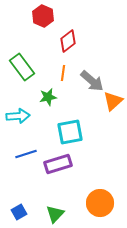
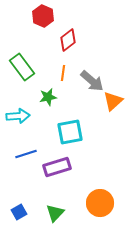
red diamond: moved 1 px up
purple rectangle: moved 1 px left, 3 px down
green triangle: moved 1 px up
